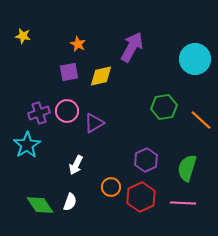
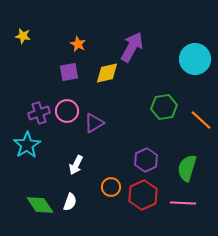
yellow diamond: moved 6 px right, 3 px up
red hexagon: moved 2 px right, 2 px up
